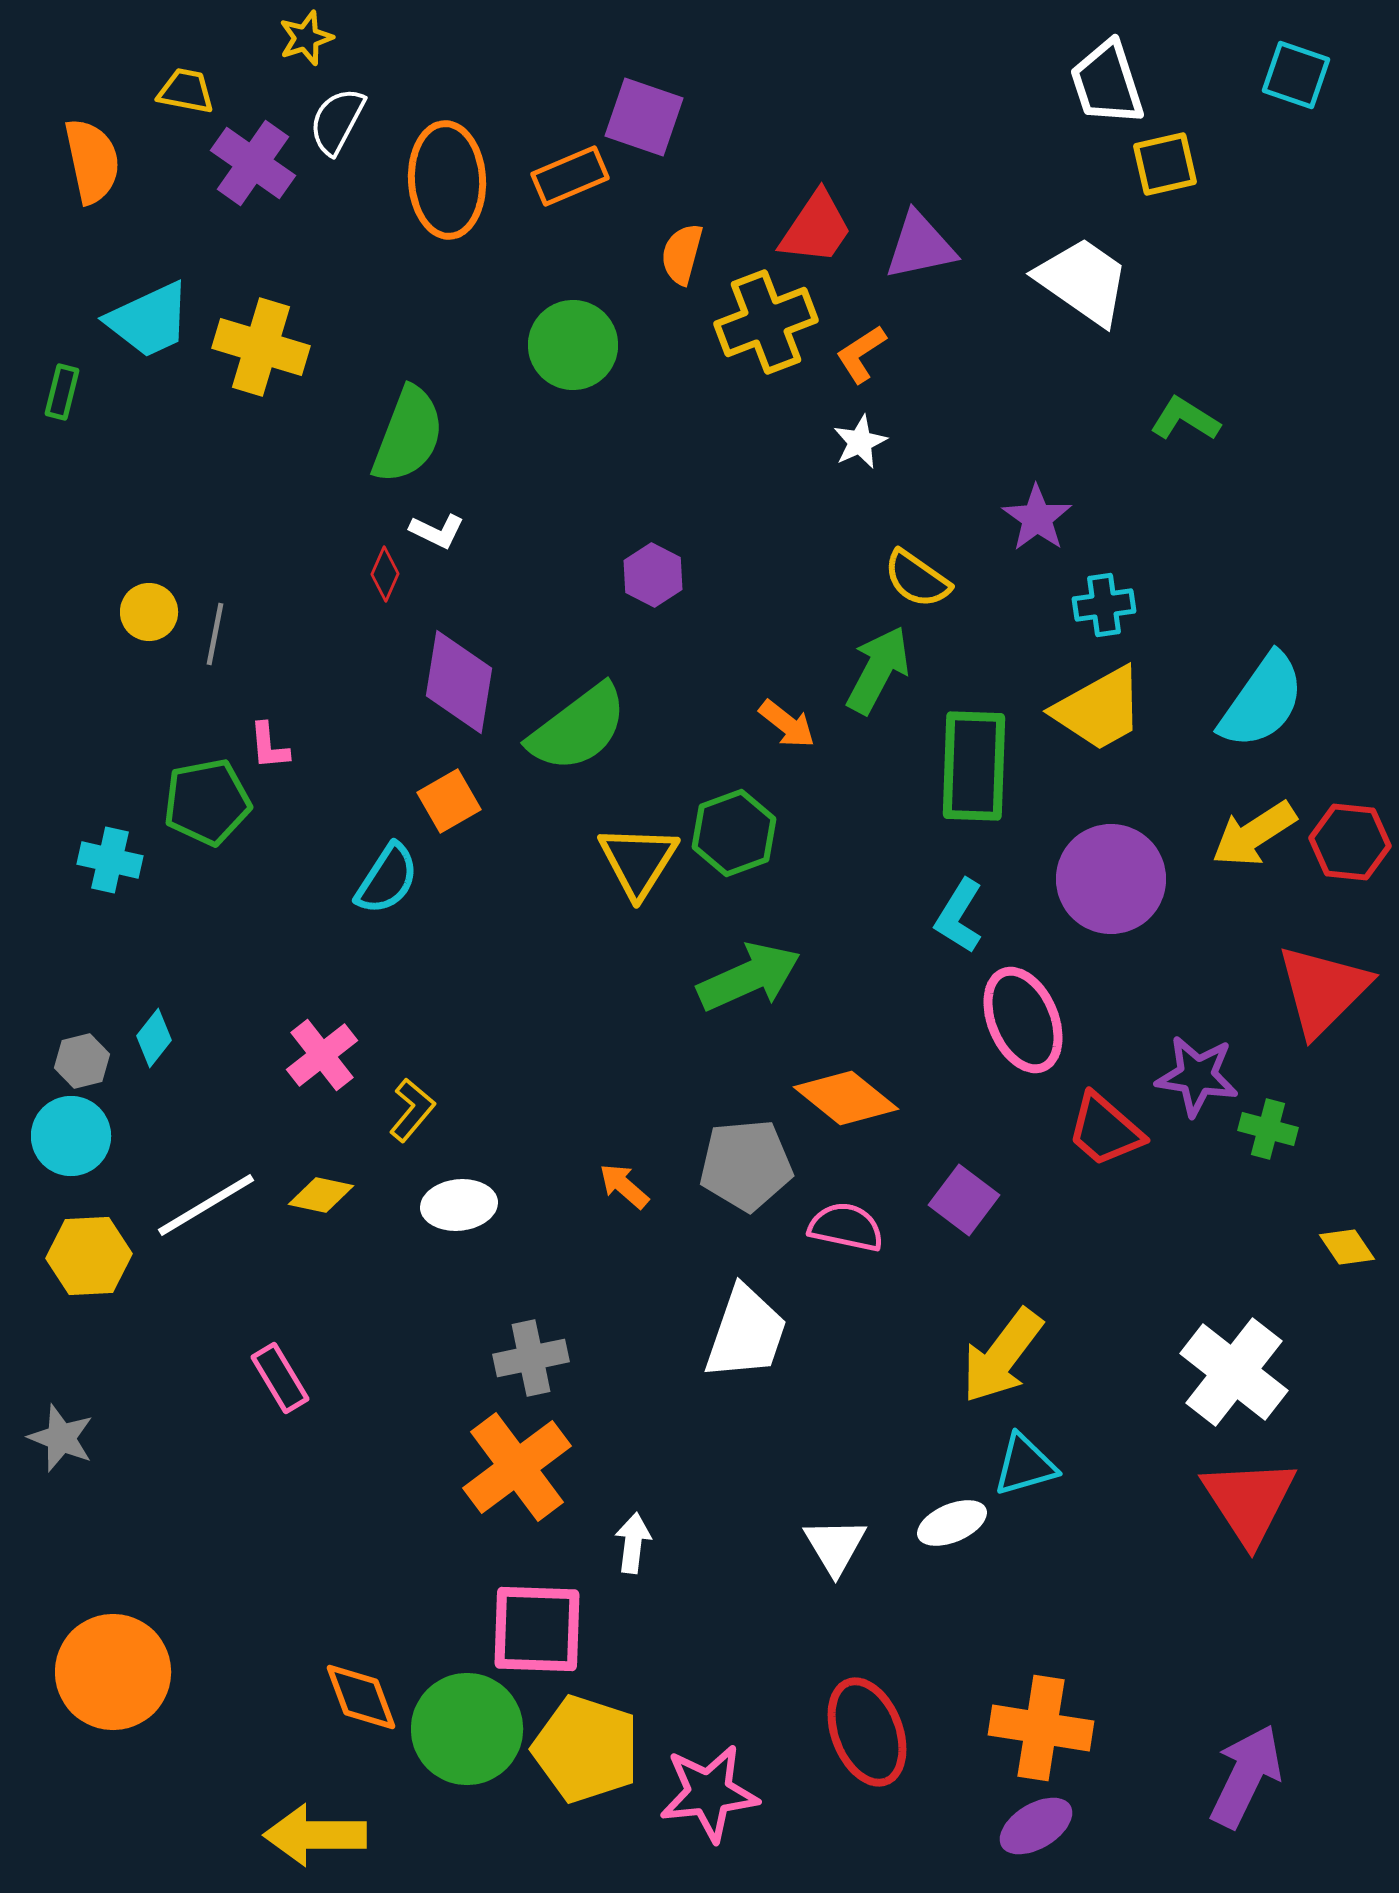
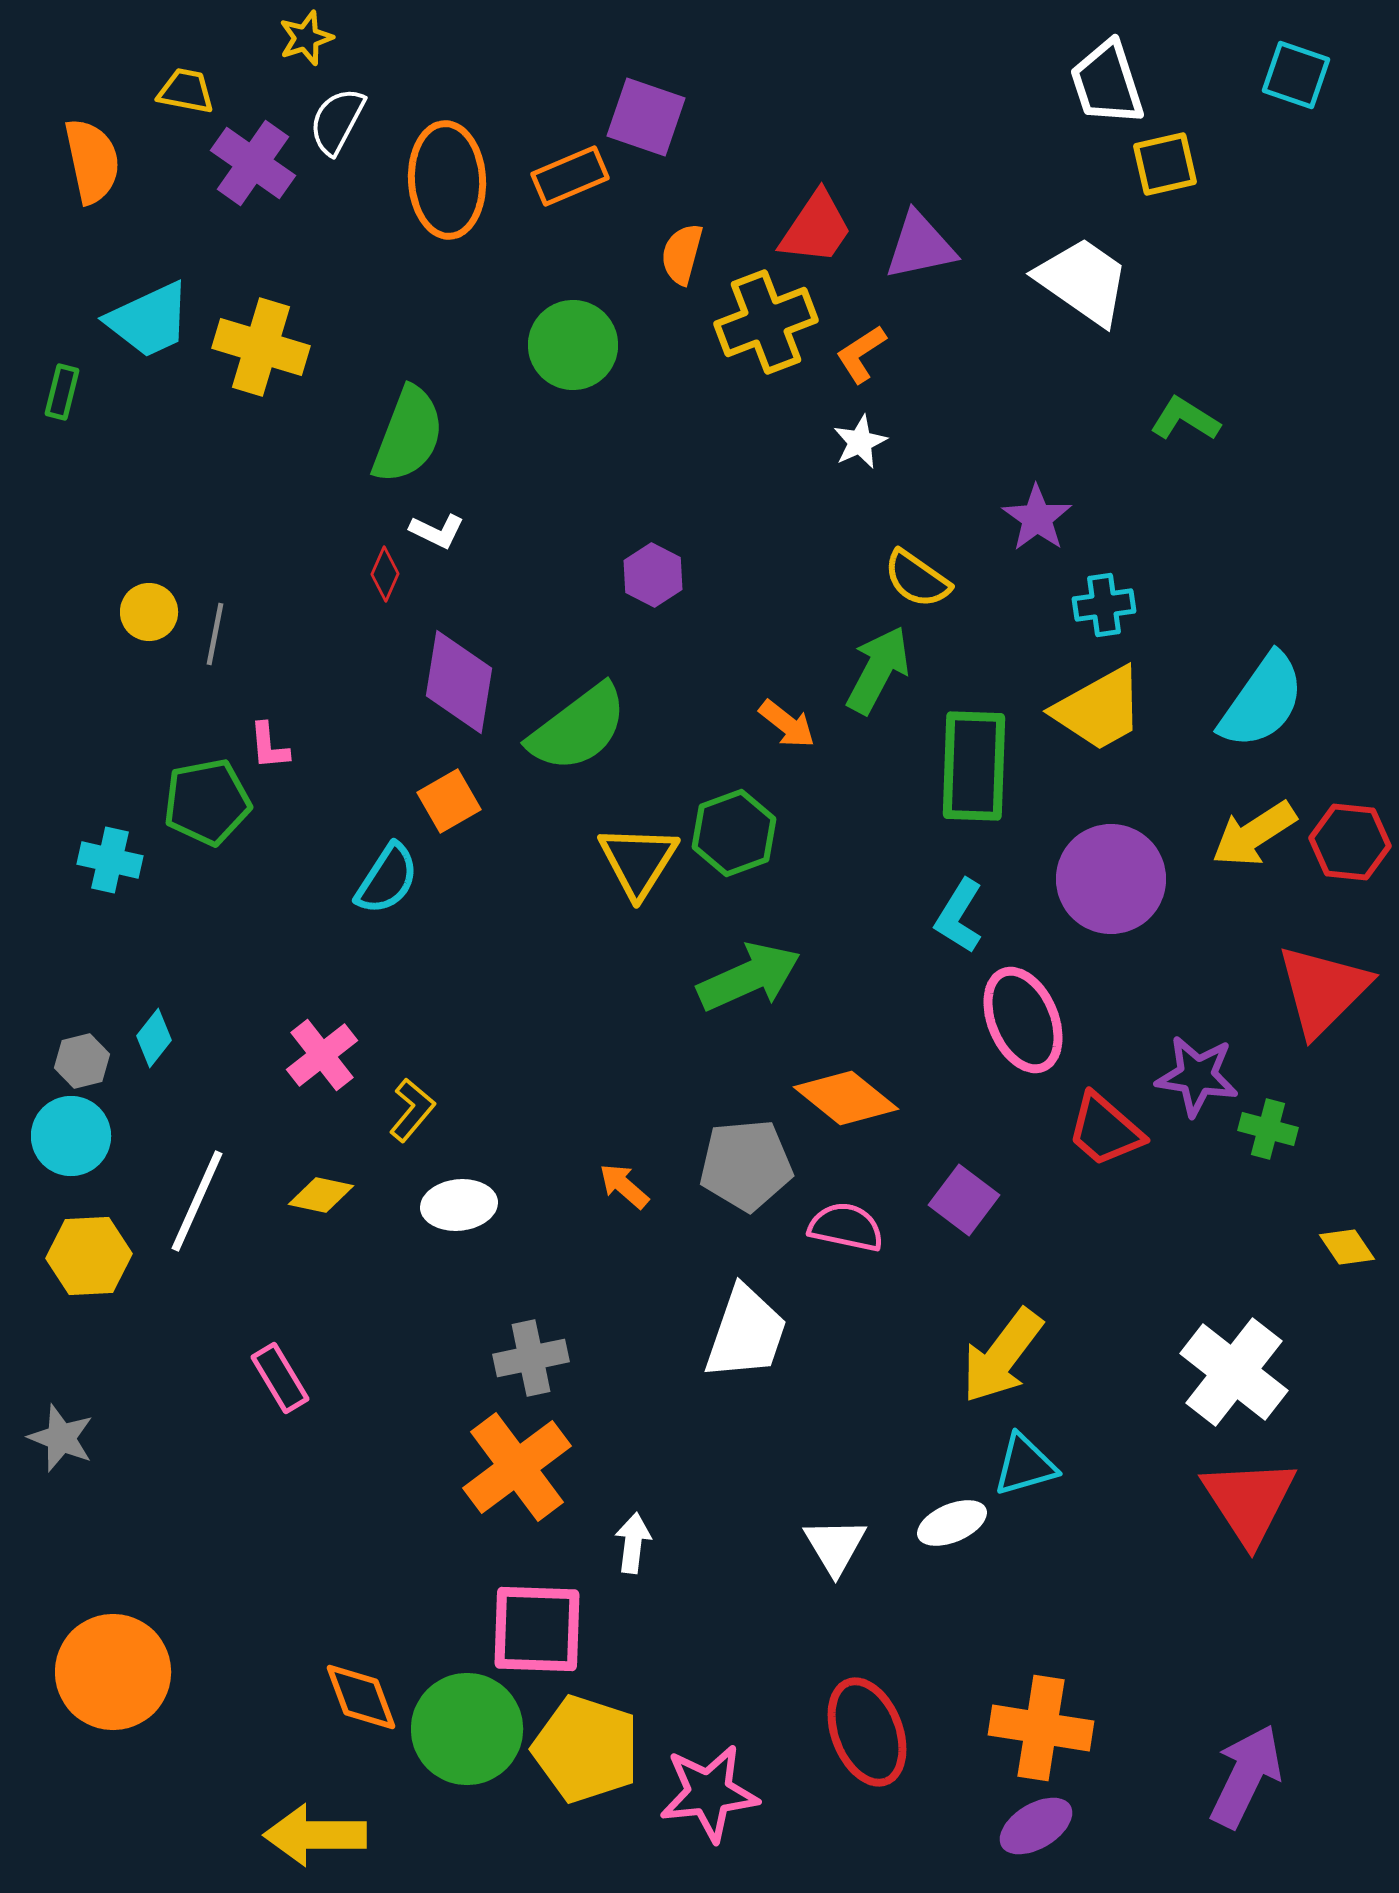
purple square at (644, 117): moved 2 px right
white line at (206, 1205): moved 9 px left, 4 px up; rotated 35 degrees counterclockwise
